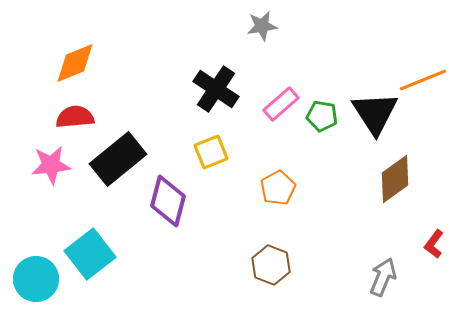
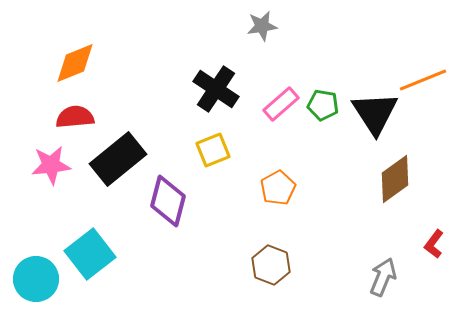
green pentagon: moved 1 px right, 11 px up
yellow square: moved 2 px right, 2 px up
